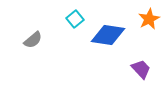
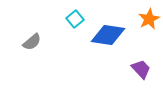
gray semicircle: moved 1 px left, 2 px down
